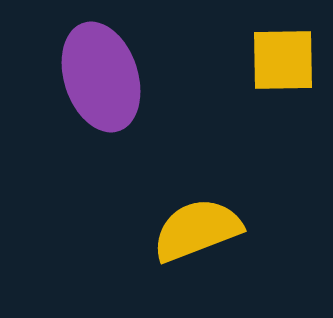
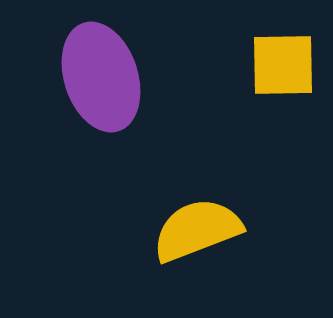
yellow square: moved 5 px down
